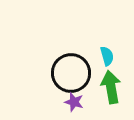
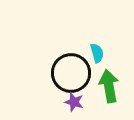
cyan semicircle: moved 10 px left, 3 px up
green arrow: moved 2 px left, 1 px up
